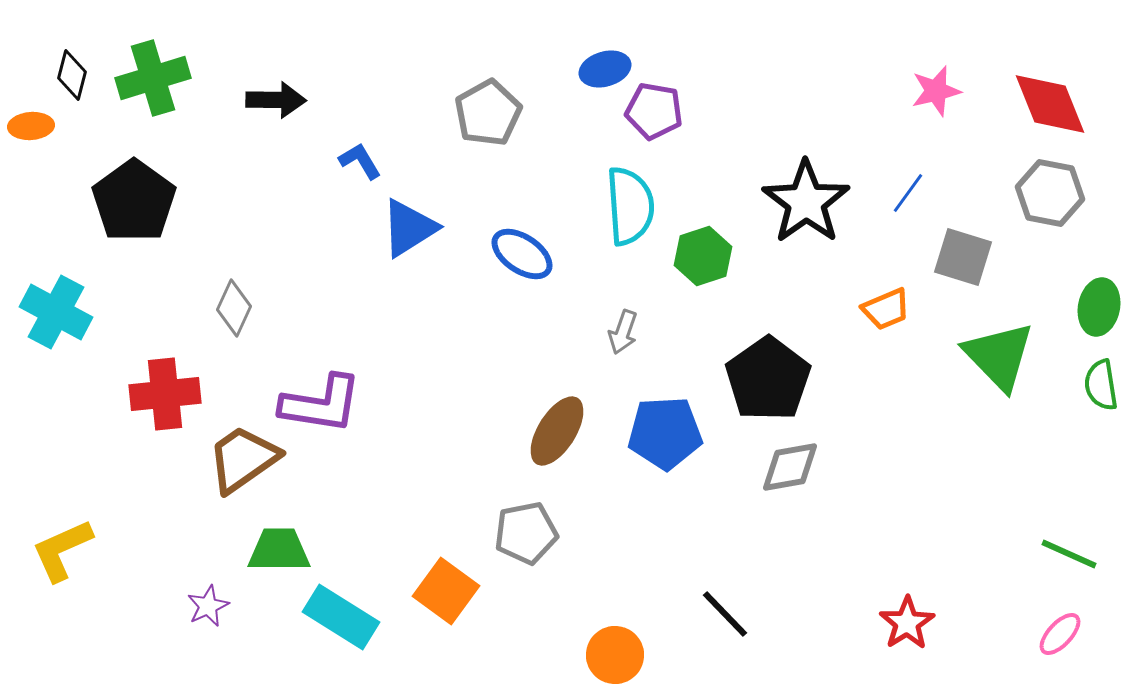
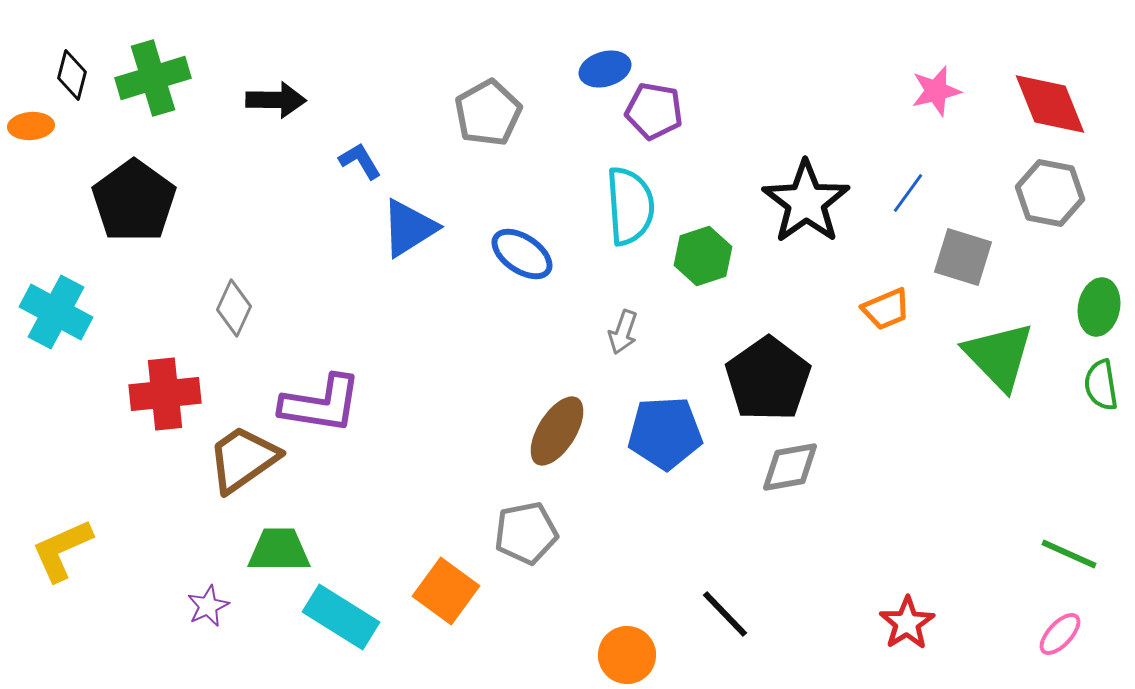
orange circle at (615, 655): moved 12 px right
